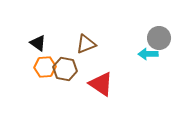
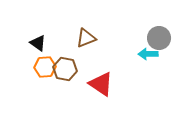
brown triangle: moved 6 px up
